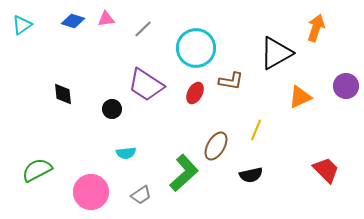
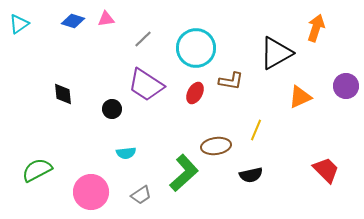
cyan triangle: moved 3 px left, 1 px up
gray line: moved 10 px down
brown ellipse: rotated 52 degrees clockwise
